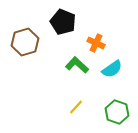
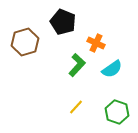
green L-shape: rotated 90 degrees clockwise
